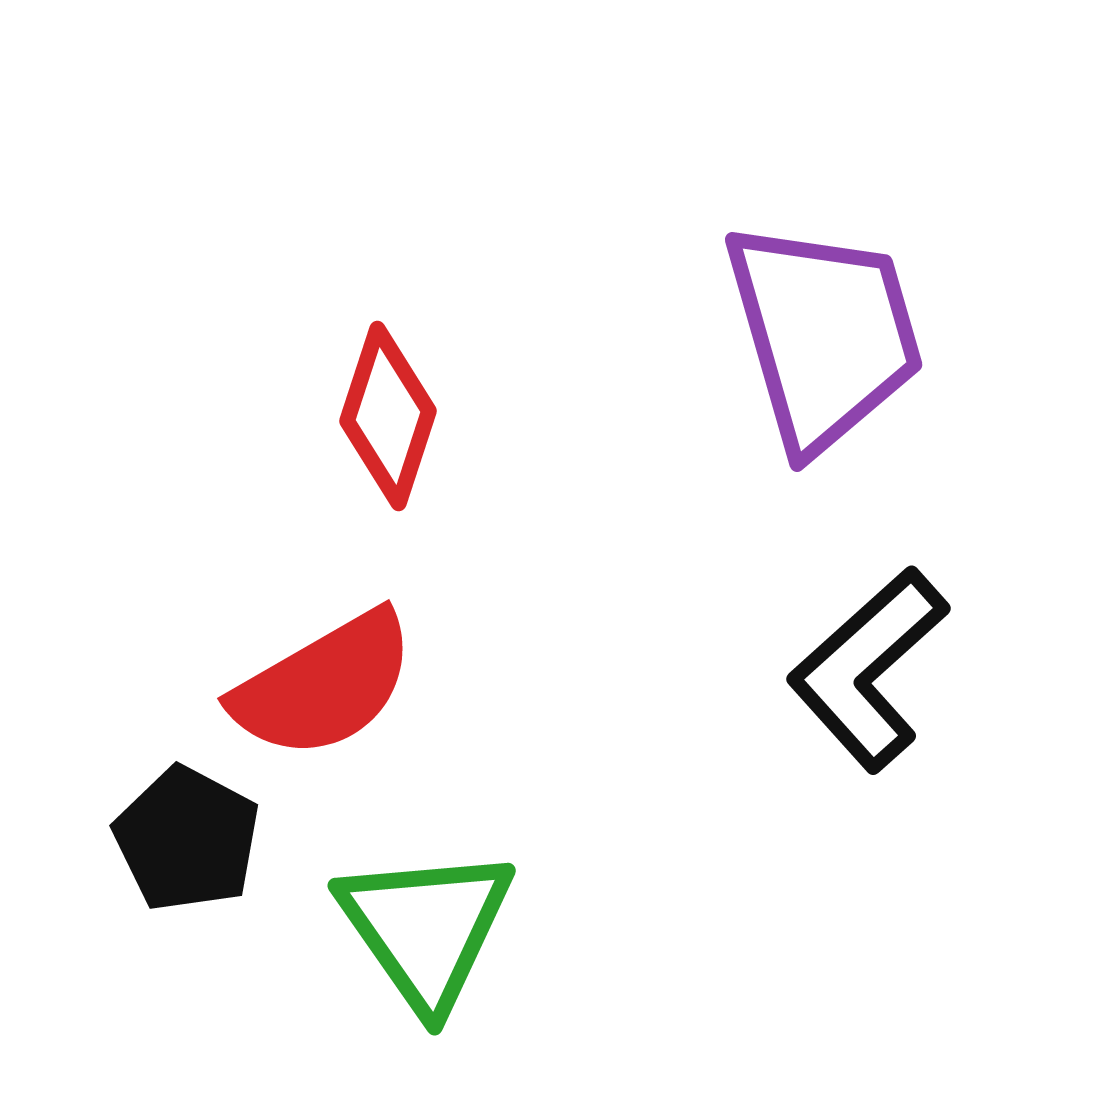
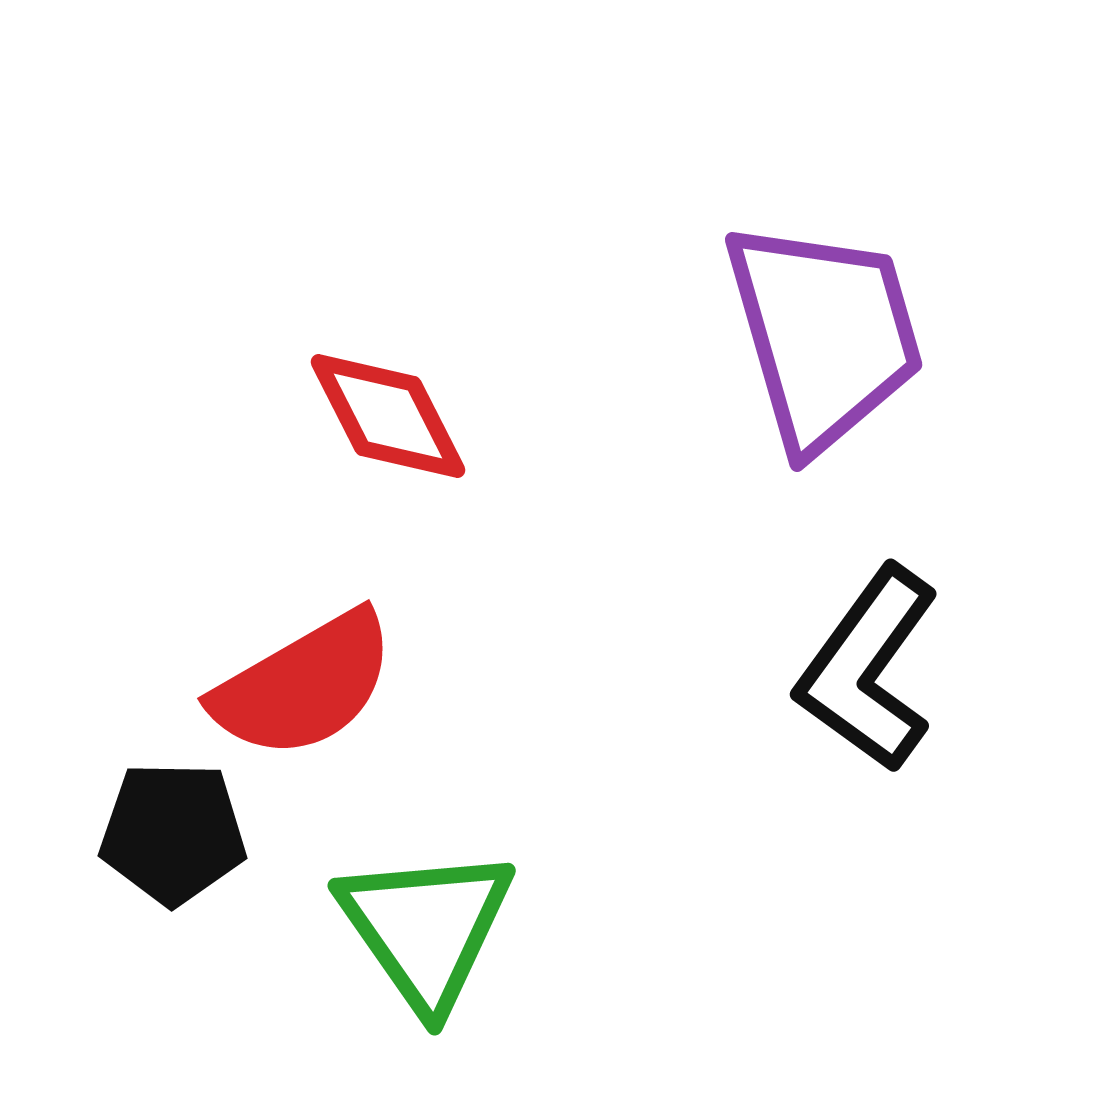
red diamond: rotated 45 degrees counterclockwise
black L-shape: rotated 12 degrees counterclockwise
red semicircle: moved 20 px left
black pentagon: moved 14 px left, 6 px up; rotated 27 degrees counterclockwise
